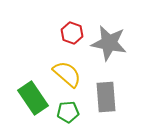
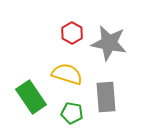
red hexagon: rotated 10 degrees clockwise
yellow semicircle: rotated 24 degrees counterclockwise
green rectangle: moved 2 px left, 1 px up
green pentagon: moved 4 px right, 1 px down; rotated 15 degrees clockwise
